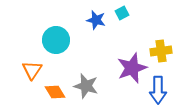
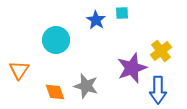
cyan square: rotated 24 degrees clockwise
blue star: rotated 18 degrees clockwise
yellow cross: rotated 30 degrees counterclockwise
orange triangle: moved 13 px left
orange diamond: rotated 10 degrees clockwise
